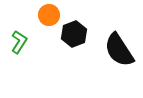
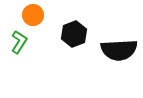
orange circle: moved 16 px left
black semicircle: rotated 60 degrees counterclockwise
